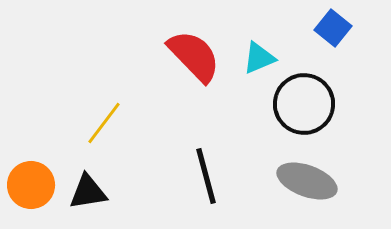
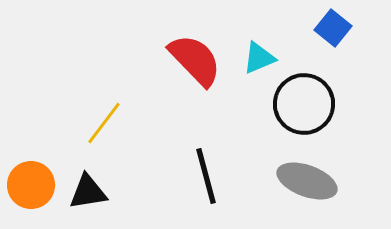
red semicircle: moved 1 px right, 4 px down
